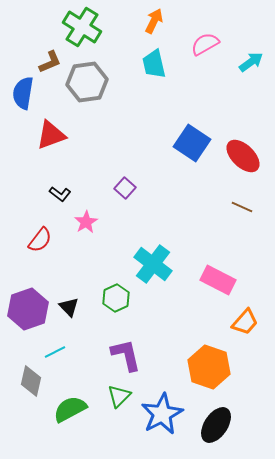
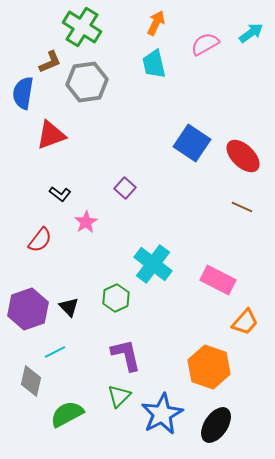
orange arrow: moved 2 px right, 2 px down
cyan arrow: moved 29 px up
green semicircle: moved 3 px left, 5 px down
